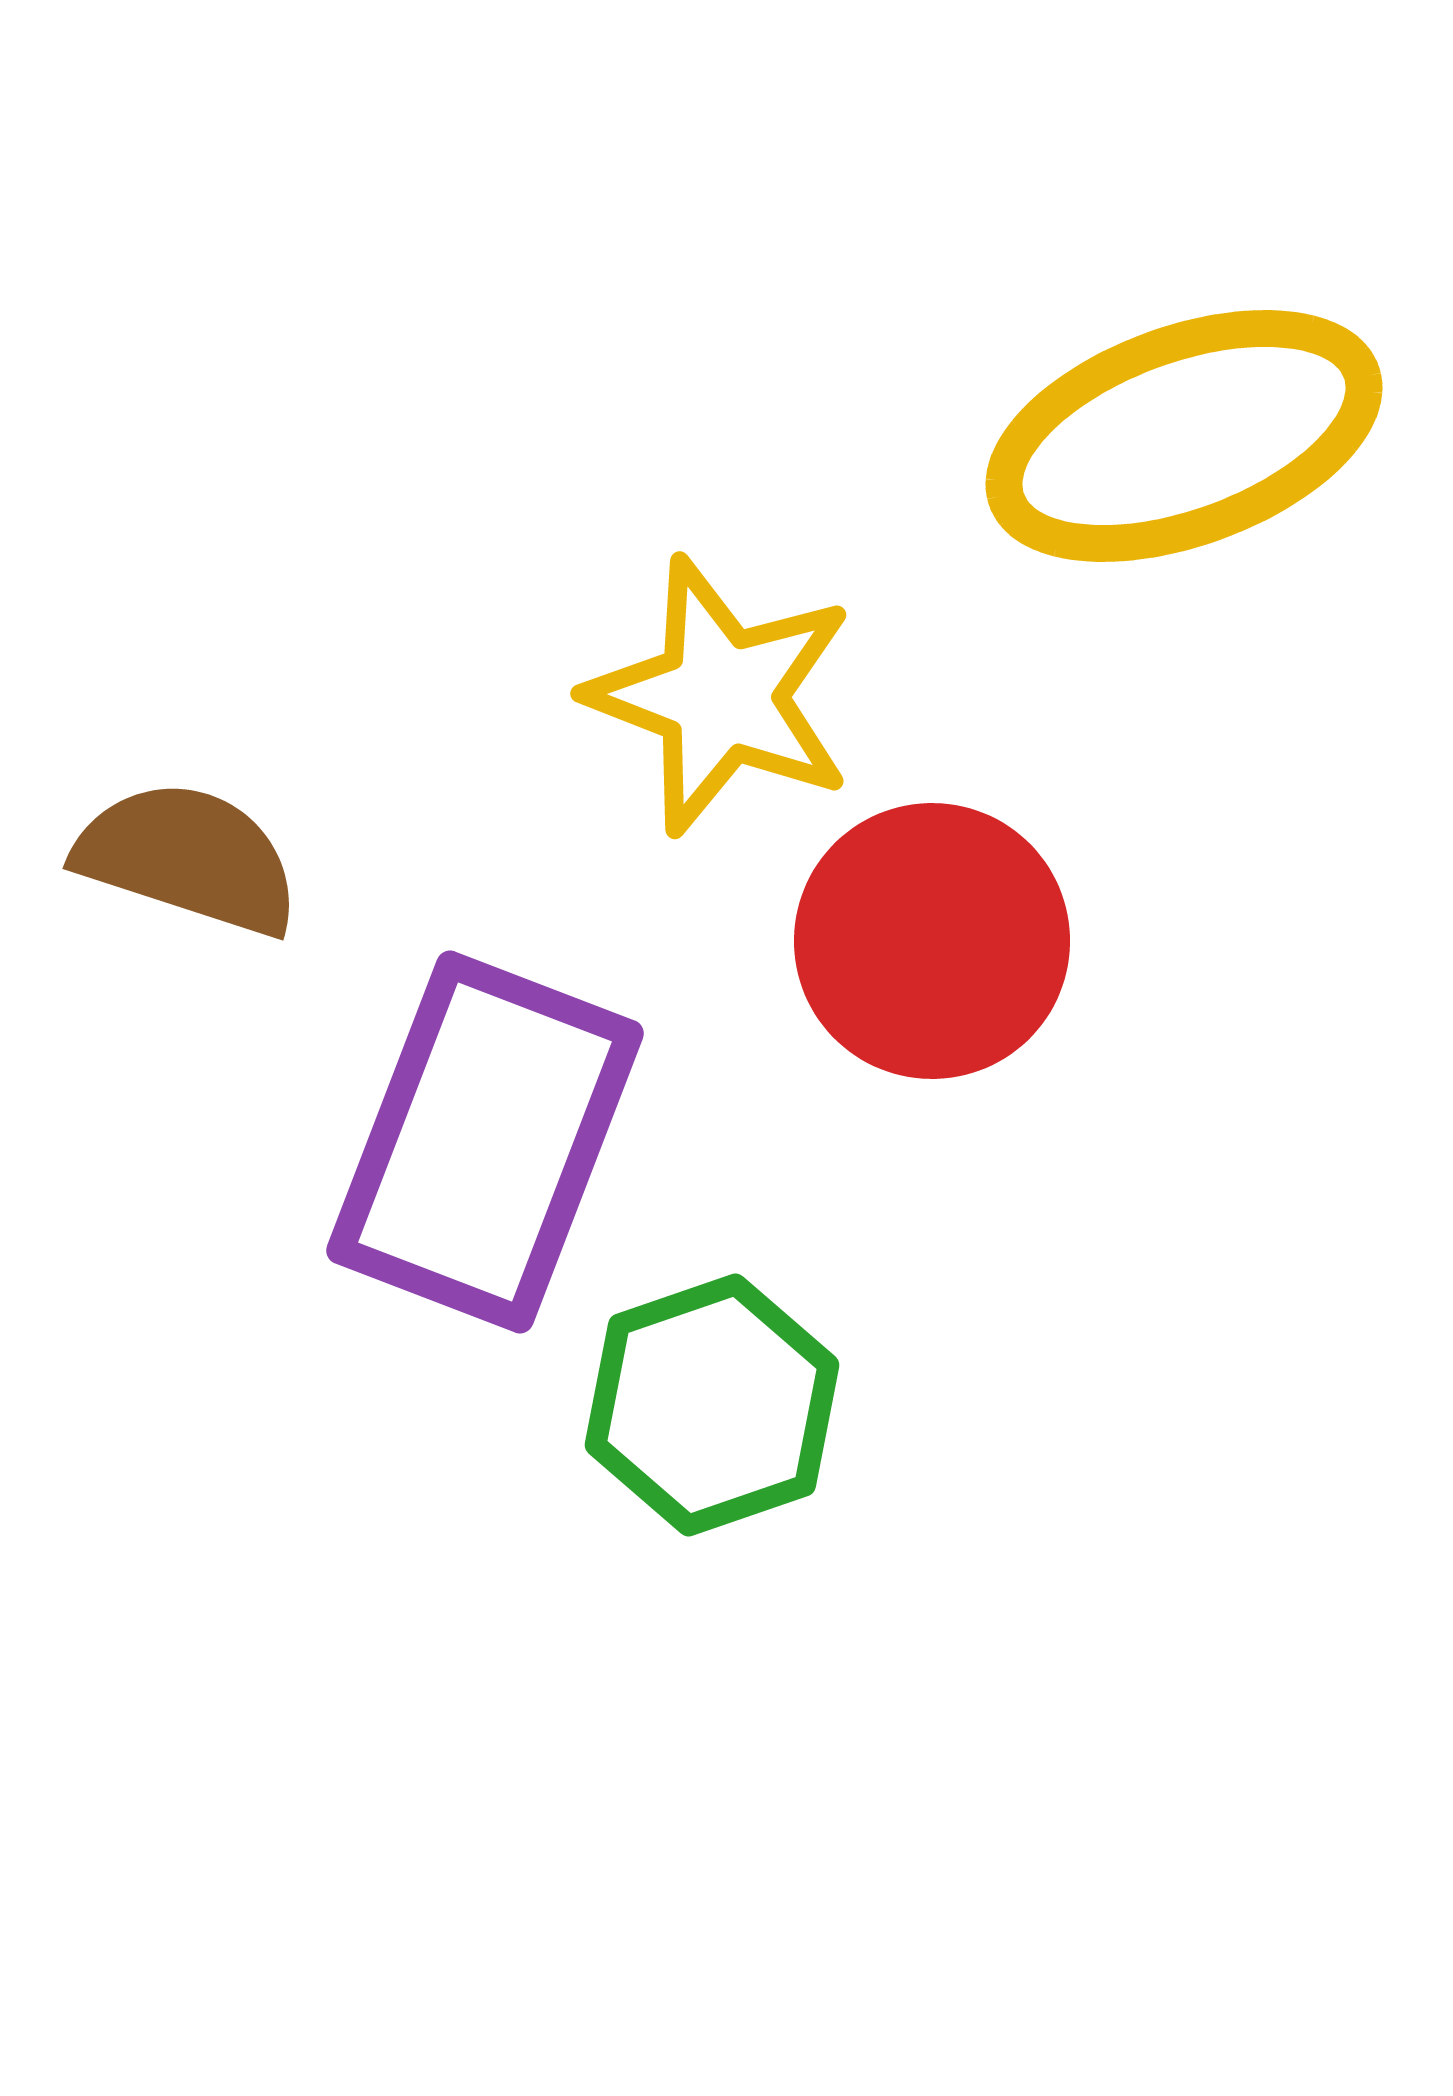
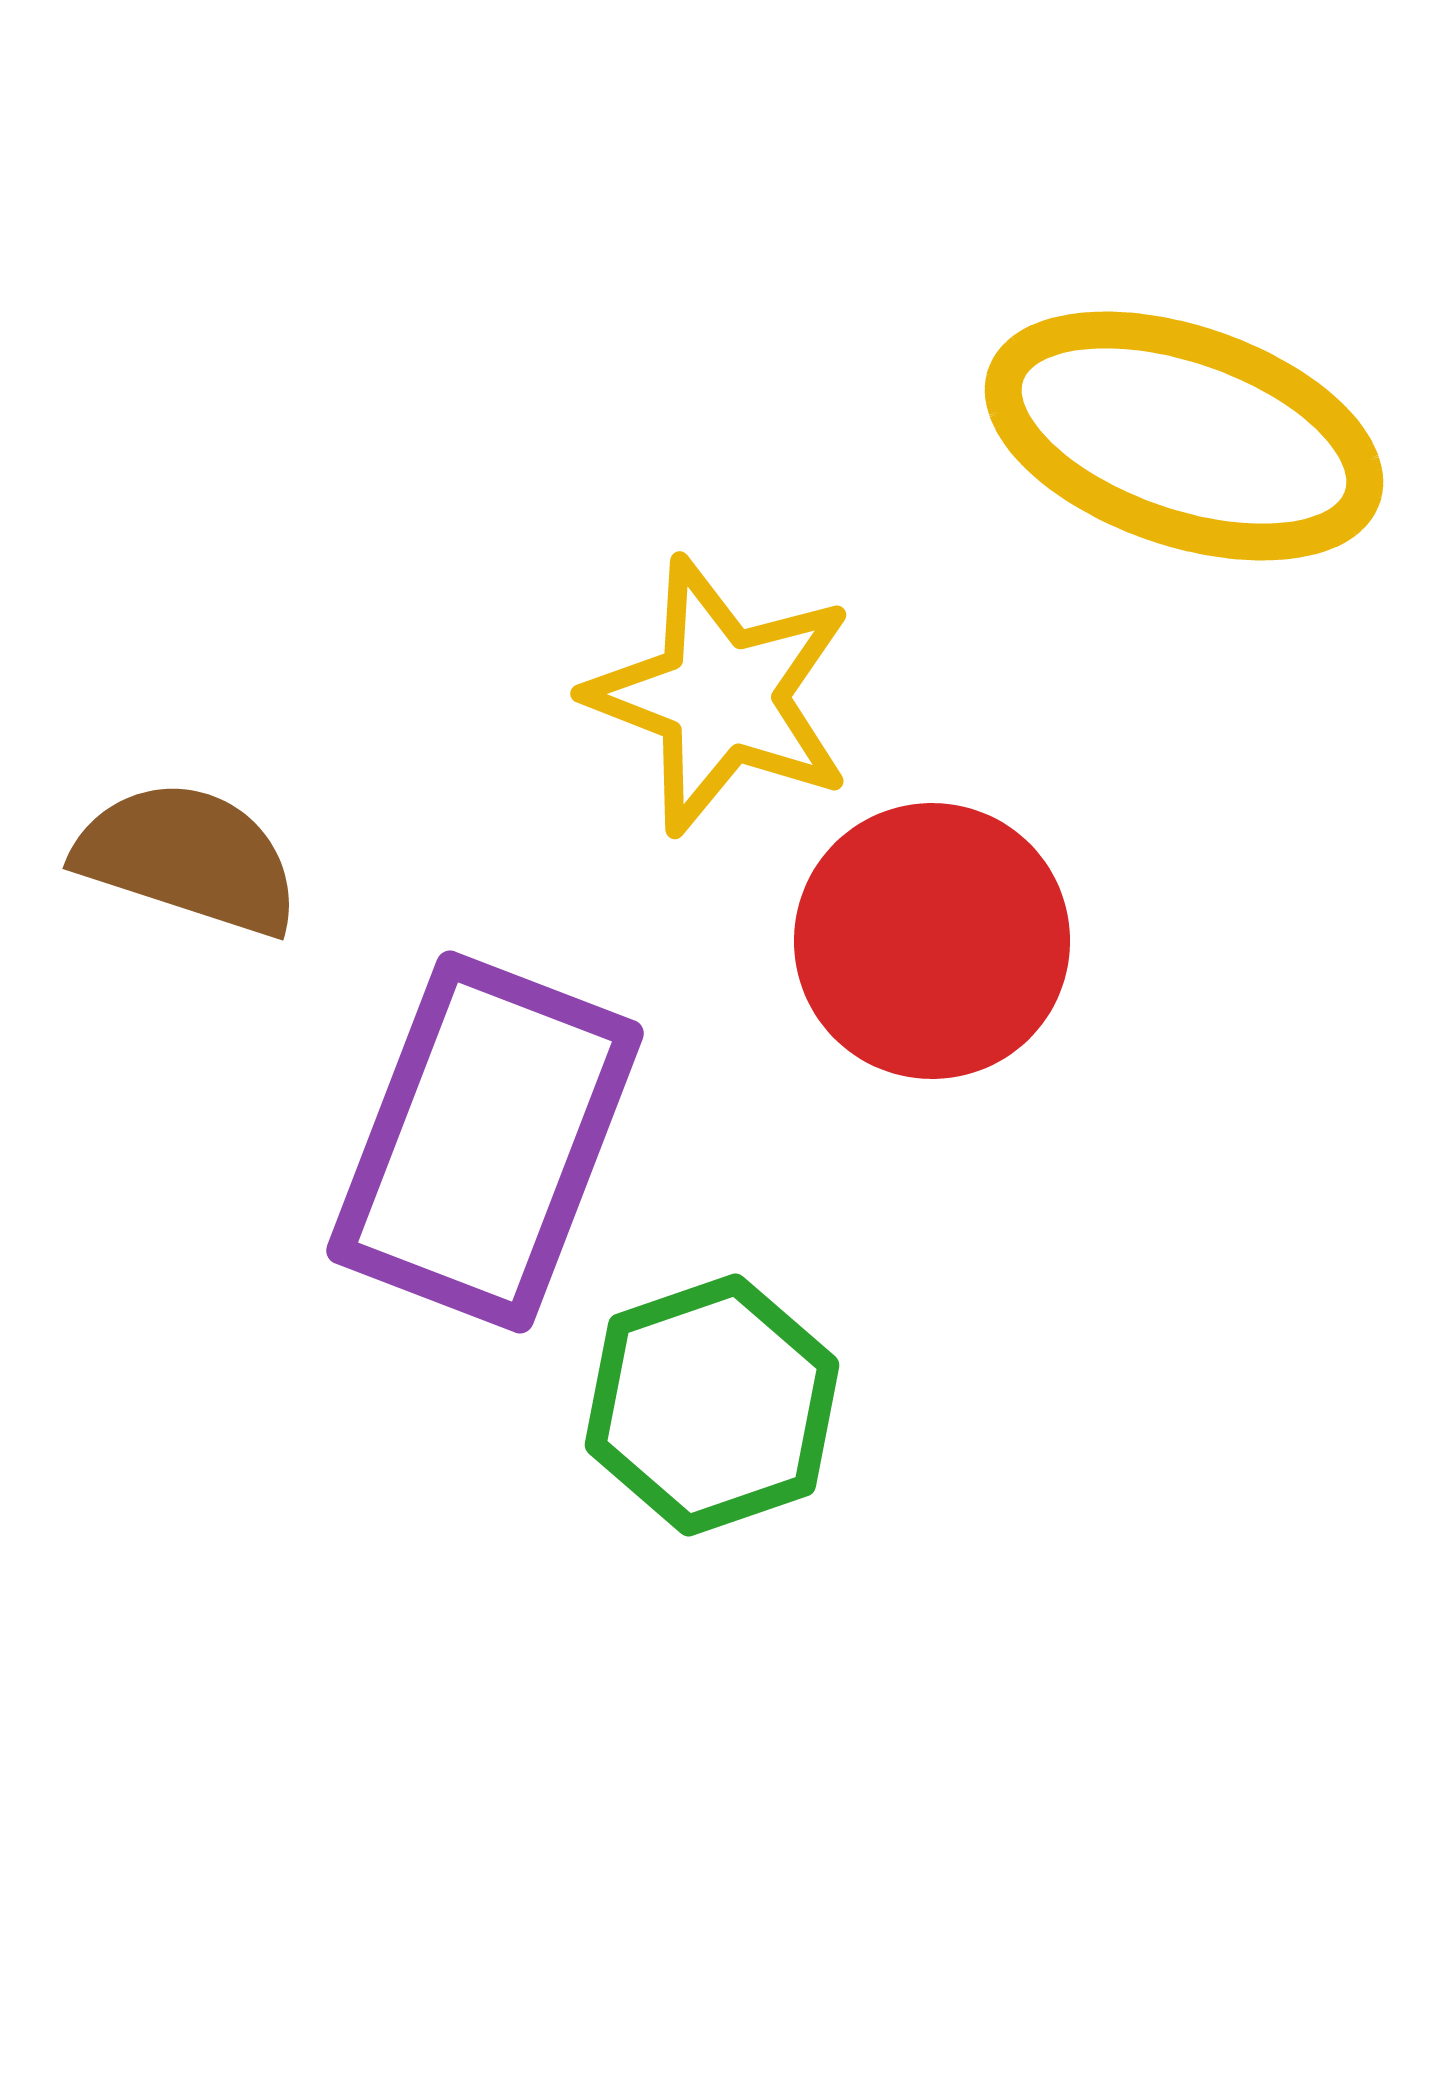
yellow ellipse: rotated 39 degrees clockwise
